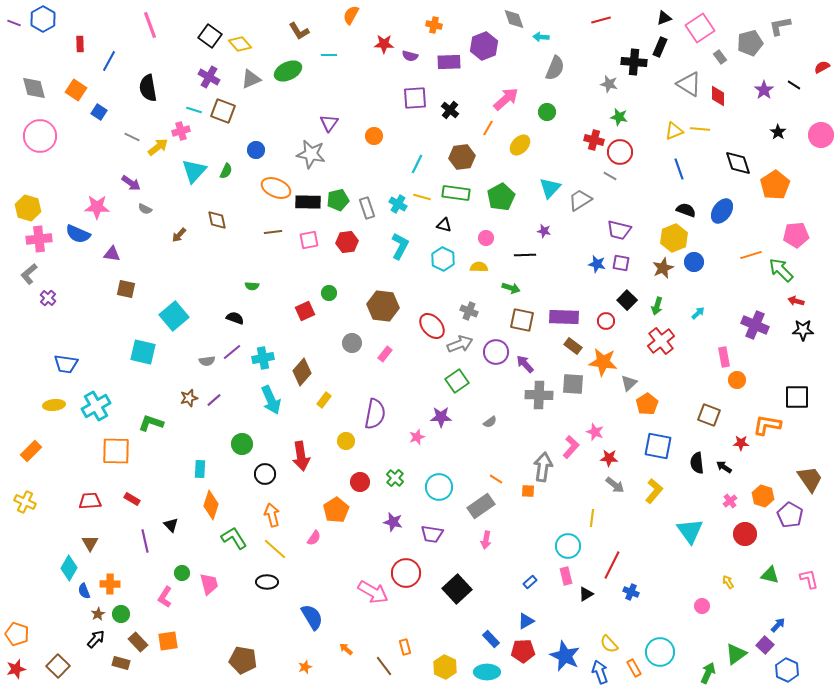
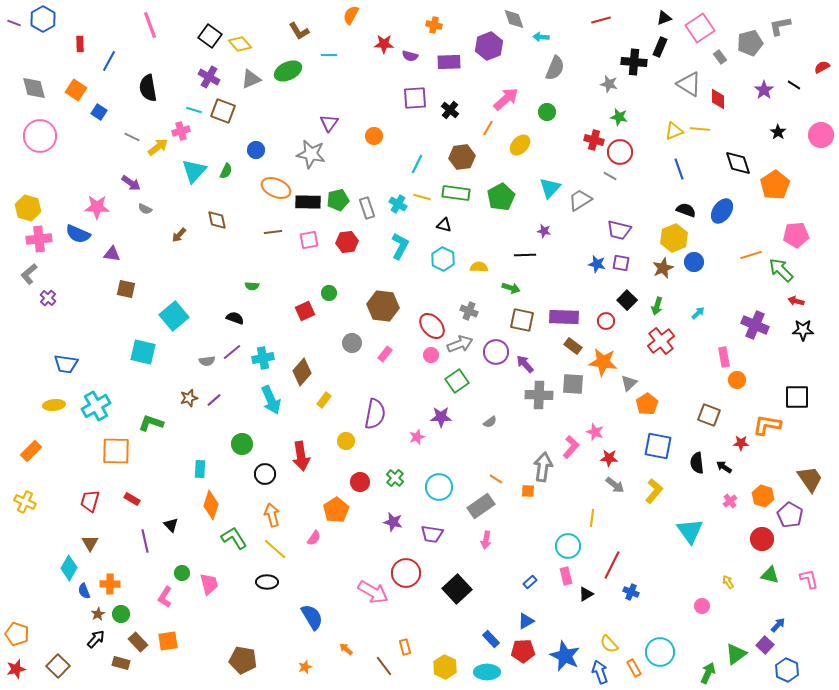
purple hexagon at (484, 46): moved 5 px right
red diamond at (718, 96): moved 3 px down
pink circle at (486, 238): moved 55 px left, 117 px down
red trapezoid at (90, 501): rotated 70 degrees counterclockwise
red circle at (745, 534): moved 17 px right, 5 px down
